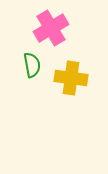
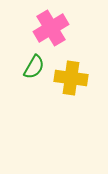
green semicircle: moved 2 px right, 2 px down; rotated 40 degrees clockwise
